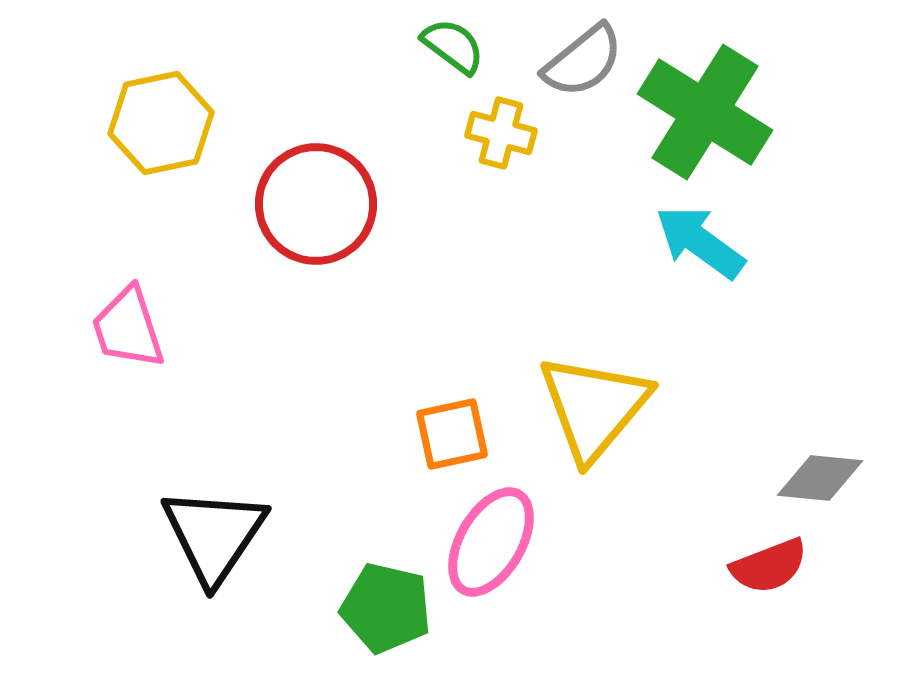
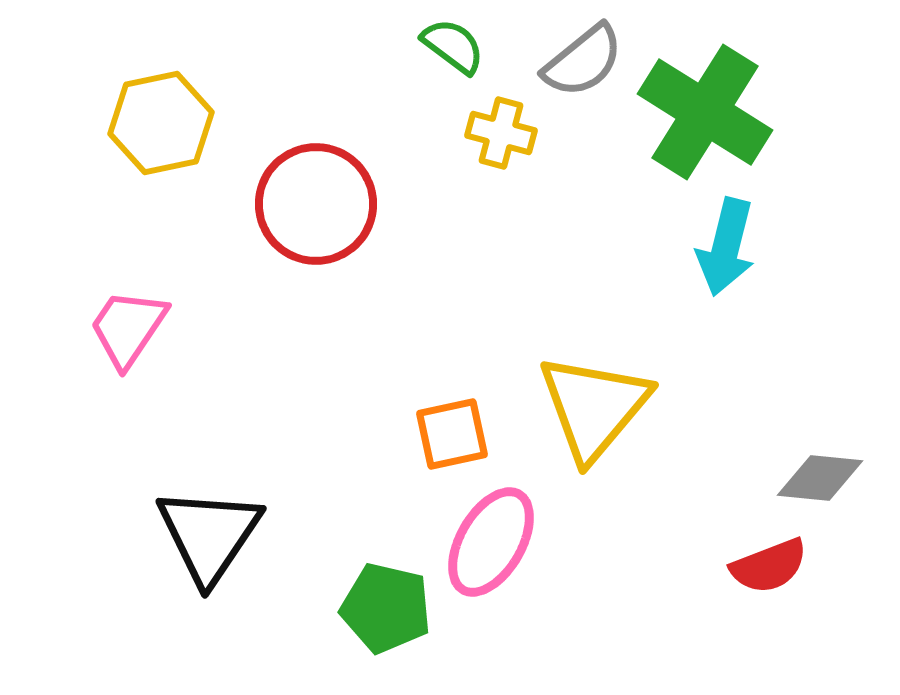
cyan arrow: moved 26 px right, 5 px down; rotated 112 degrees counterclockwise
pink trapezoid: rotated 52 degrees clockwise
black triangle: moved 5 px left
